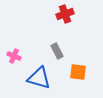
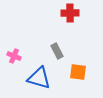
red cross: moved 5 px right, 1 px up; rotated 18 degrees clockwise
